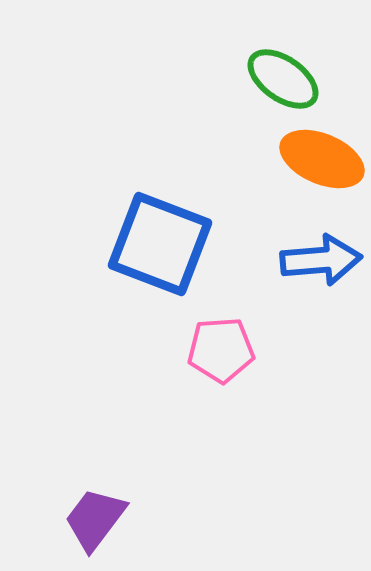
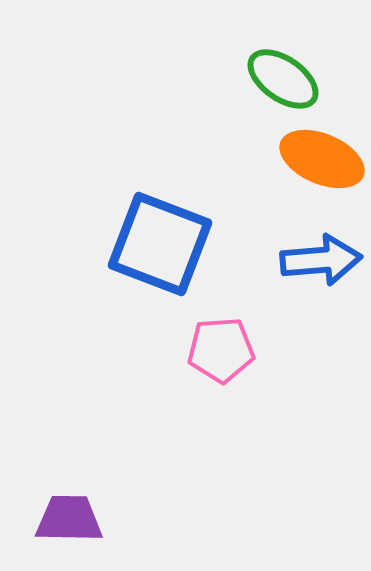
purple trapezoid: moved 26 px left; rotated 54 degrees clockwise
